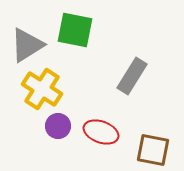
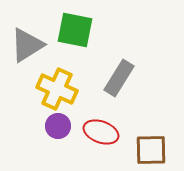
gray rectangle: moved 13 px left, 2 px down
yellow cross: moved 15 px right; rotated 9 degrees counterclockwise
brown square: moved 2 px left; rotated 12 degrees counterclockwise
